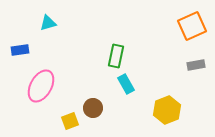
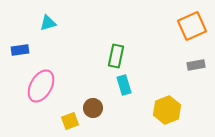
cyan rectangle: moved 2 px left, 1 px down; rotated 12 degrees clockwise
